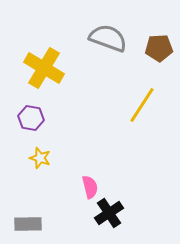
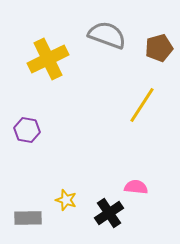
gray semicircle: moved 1 px left, 3 px up
brown pentagon: rotated 12 degrees counterclockwise
yellow cross: moved 4 px right, 9 px up; rotated 33 degrees clockwise
purple hexagon: moved 4 px left, 12 px down
yellow star: moved 26 px right, 42 px down
pink semicircle: moved 46 px right; rotated 70 degrees counterclockwise
gray rectangle: moved 6 px up
